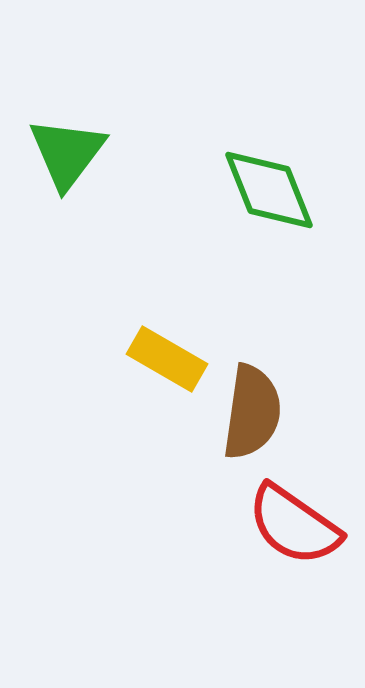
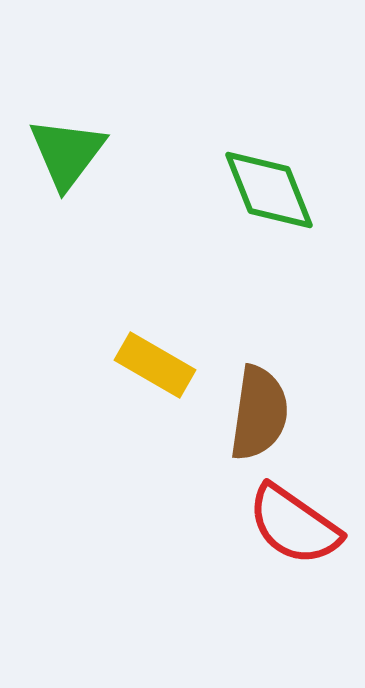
yellow rectangle: moved 12 px left, 6 px down
brown semicircle: moved 7 px right, 1 px down
